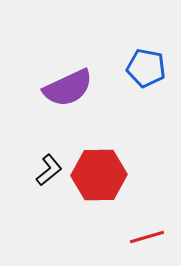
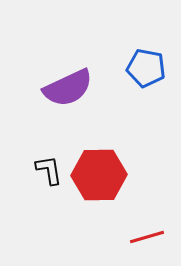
black L-shape: rotated 60 degrees counterclockwise
